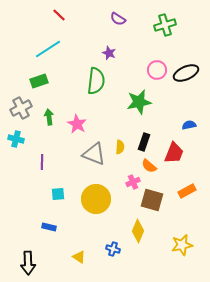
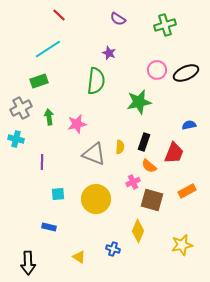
pink star: rotated 30 degrees clockwise
